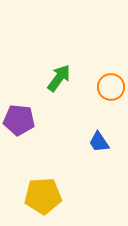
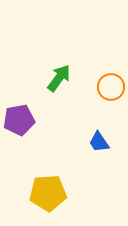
purple pentagon: rotated 16 degrees counterclockwise
yellow pentagon: moved 5 px right, 3 px up
